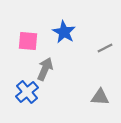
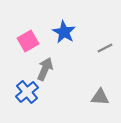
pink square: rotated 35 degrees counterclockwise
